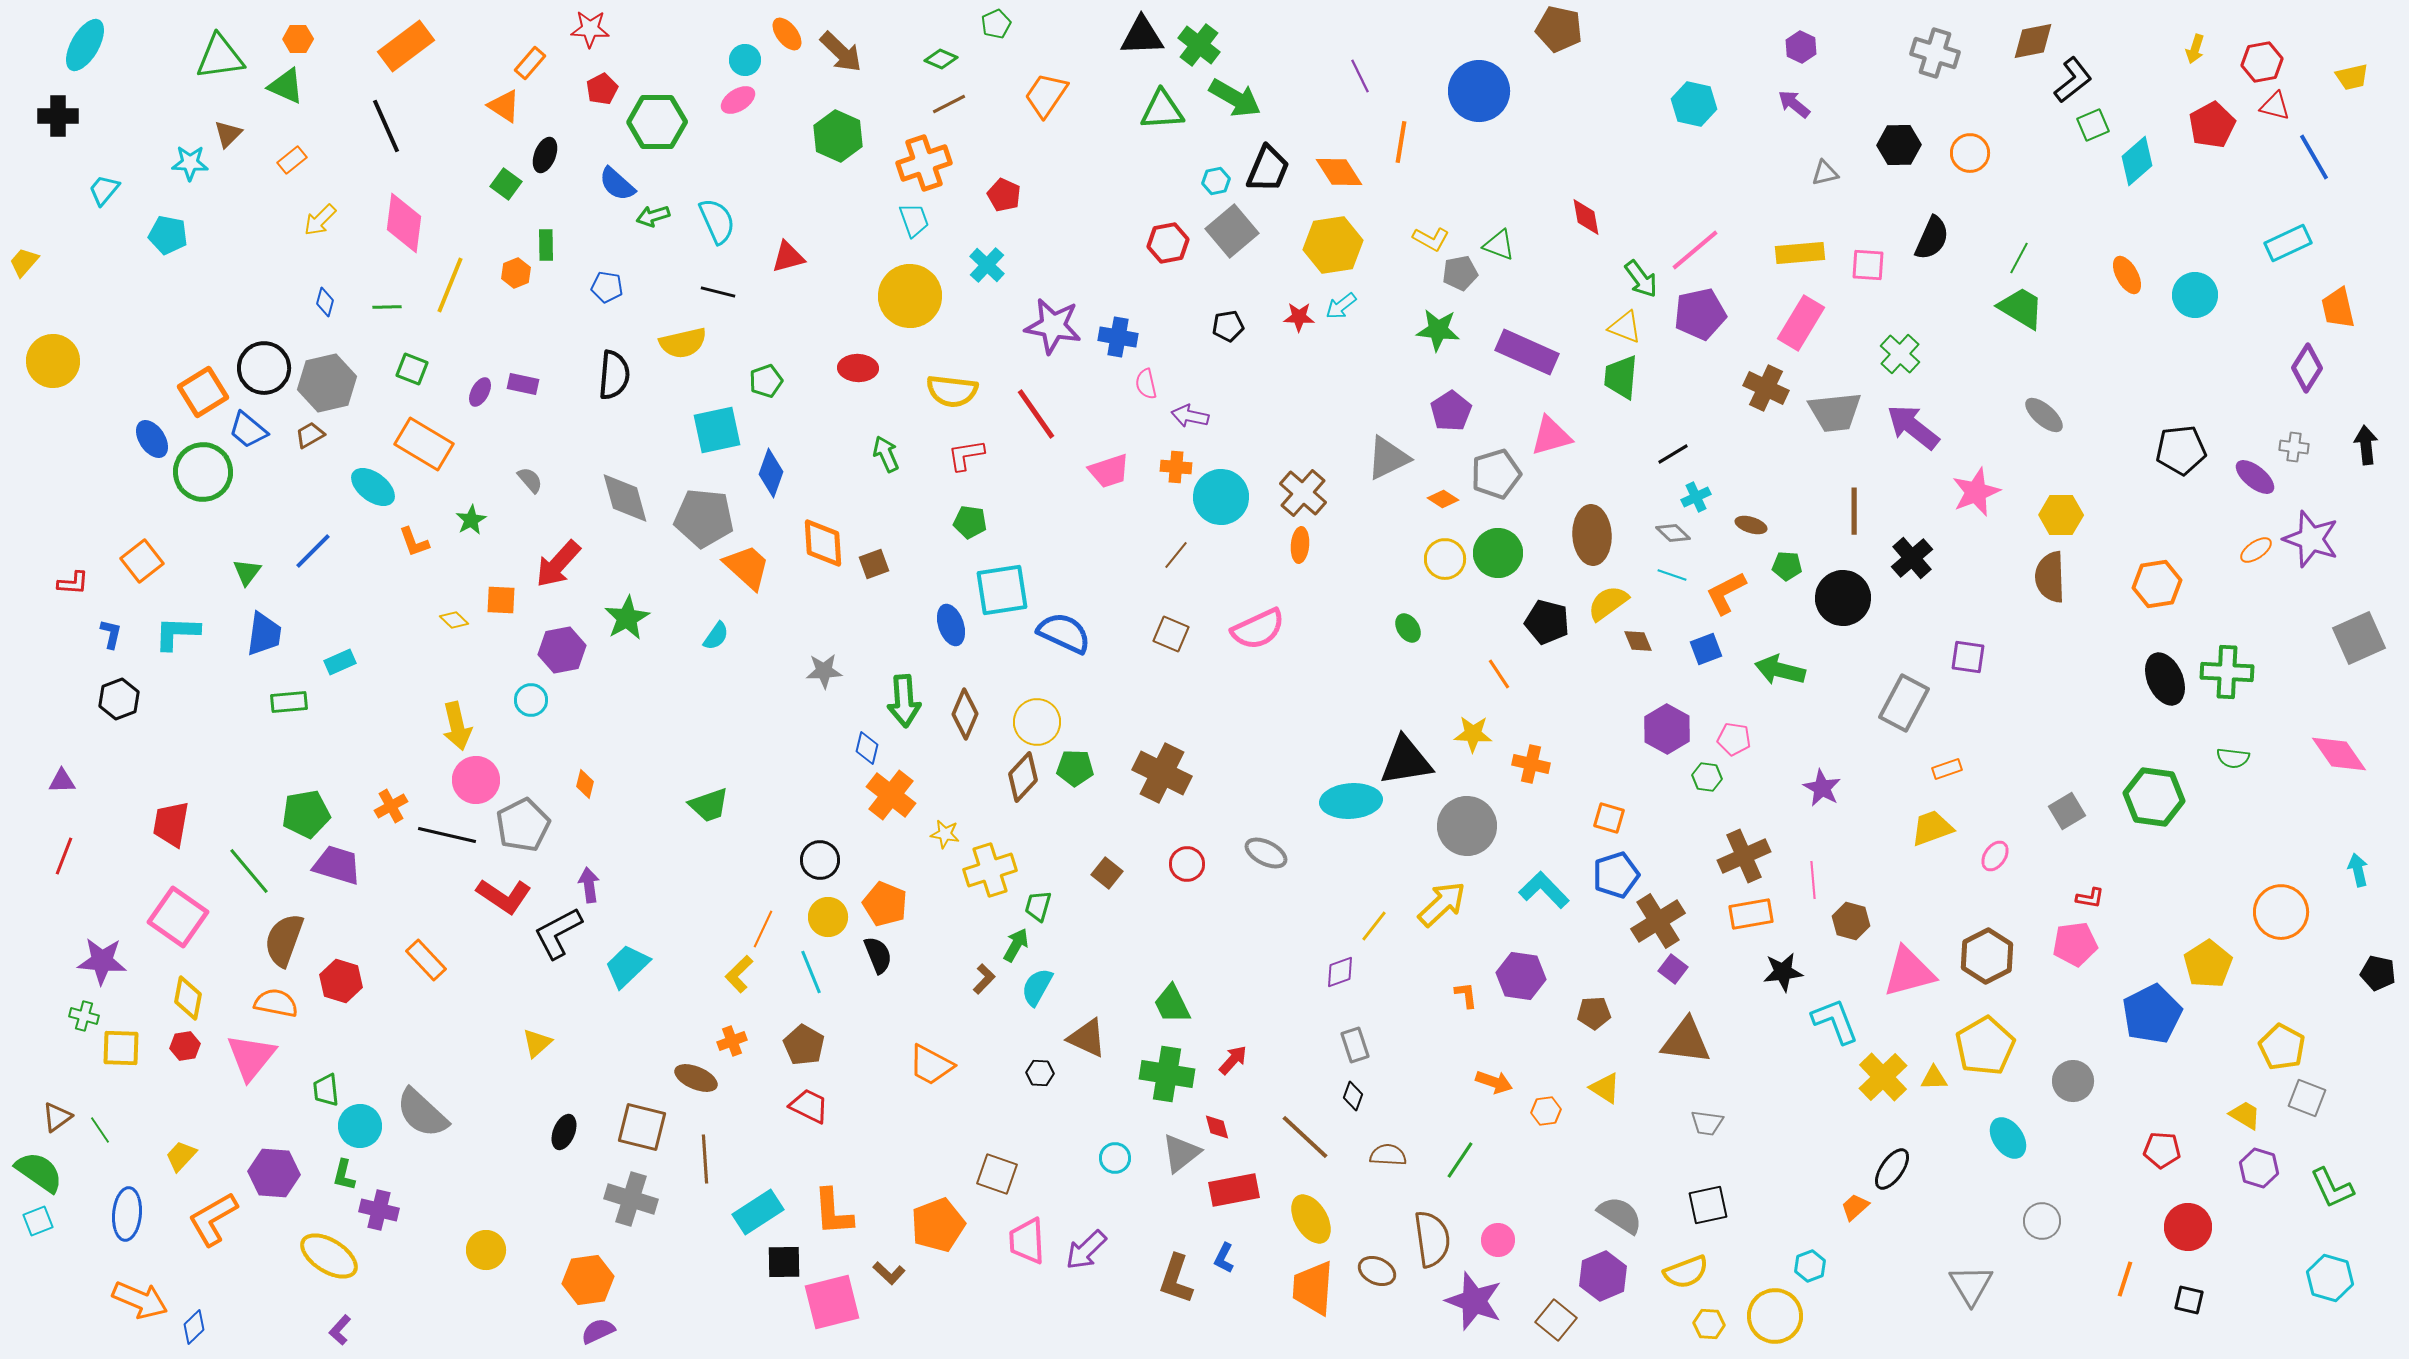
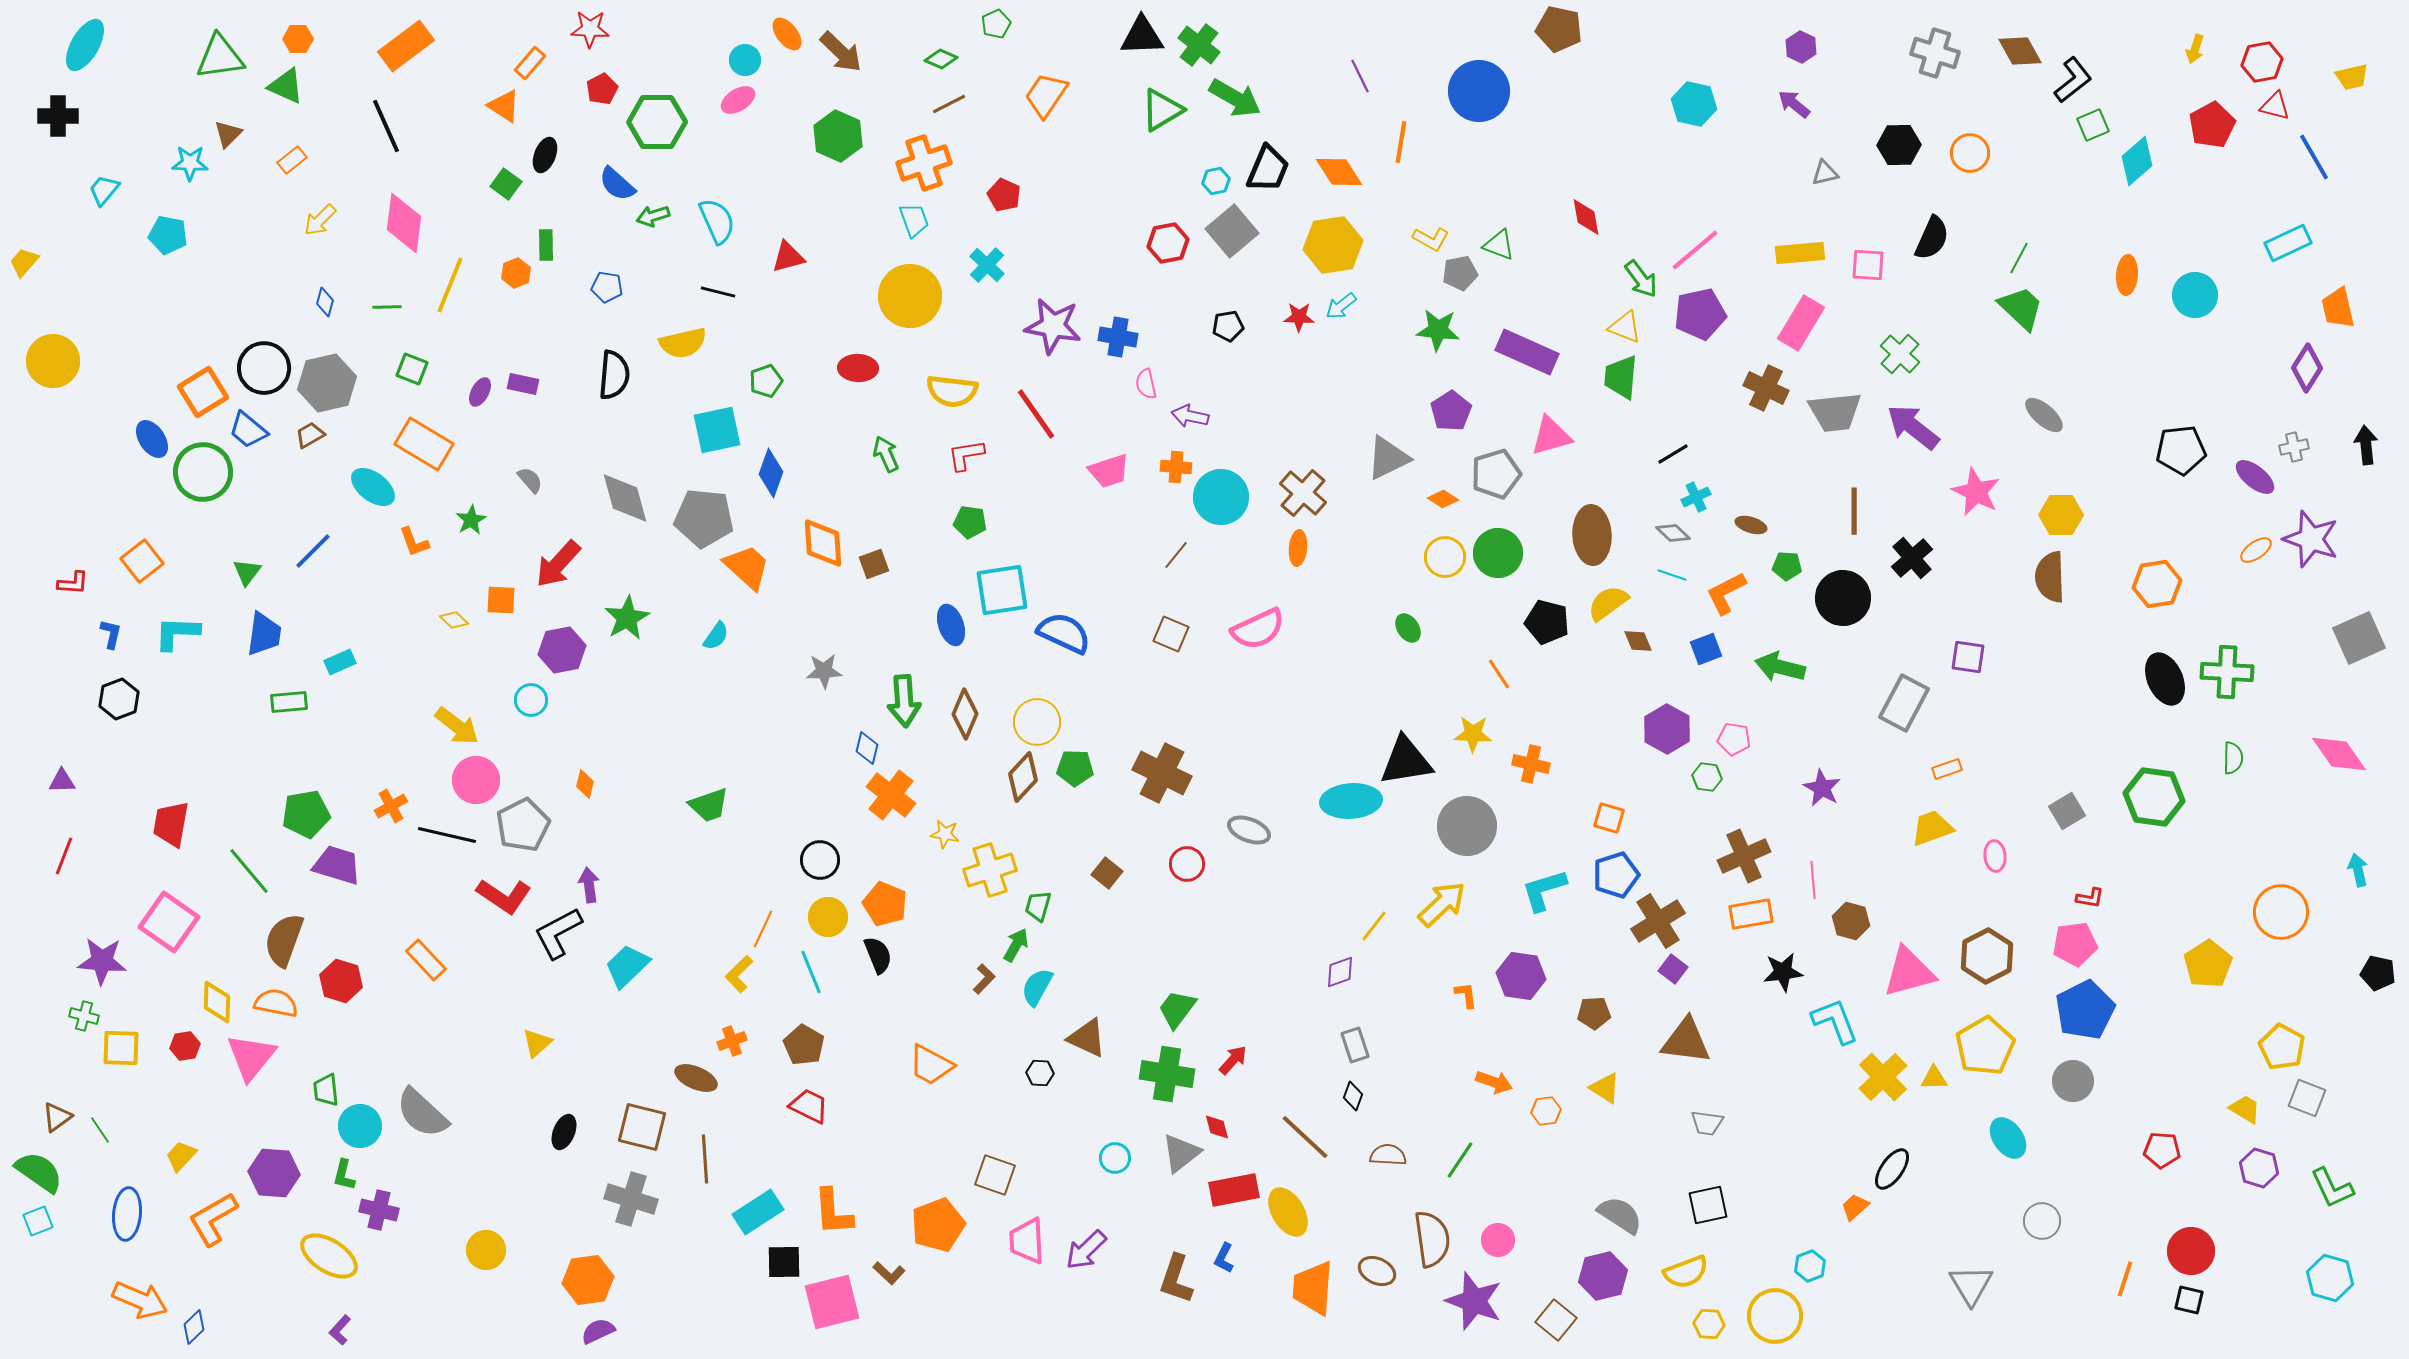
brown diamond at (2033, 41): moved 13 px left, 10 px down; rotated 72 degrees clockwise
green triangle at (1162, 110): rotated 27 degrees counterclockwise
orange ellipse at (2127, 275): rotated 33 degrees clockwise
green trapezoid at (2021, 308): rotated 12 degrees clockwise
gray cross at (2294, 447): rotated 20 degrees counterclockwise
pink star at (1976, 492): rotated 24 degrees counterclockwise
orange ellipse at (1300, 545): moved 2 px left, 3 px down
yellow circle at (1445, 559): moved 2 px up
green arrow at (1780, 670): moved 3 px up
yellow arrow at (457, 726): rotated 39 degrees counterclockwise
green semicircle at (2233, 758): rotated 96 degrees counterclockwise
gray ellipse at (1266, 853): moved 17 px left, 23 px up; rotated 6 degrees counterclockwise
pink ellipse at (1995, 856): rotated 40 degrees counterclockwise
cyan L-shape at (1544, 890): rotated 63 degrees counterclockwise
pink square at (178, 917): moved 9 px left, 5 px down
yellow diamond at (188, 998): moved 29 px right, 4 px down; rotated 9 degrees counterclockwise
green trapezoid at (1172, 1004): moved 5 px right, 5 px down; rotated 63 degrees clockwise
blue pentagon at (2152, 1014): moved 67 px left, 4 px up
yellow trapezoid at (2245, 1115): moved 6 px up
brown square at (997, 1174): moved 2 px left, 1 px down
yellow ellipse at (1311, 1219): moved 23 px left, 7 px up
red circle at (2188, 1227): moved 3 px right, 24 px down
purple hexagon at (1603, 1276): rotated 9 degrees clockwise
